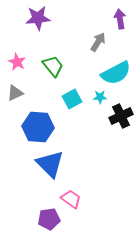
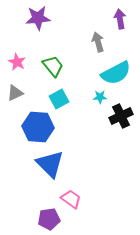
gray arrow: rotated 48 degrees counterclockwise
cyan square: moved 13 px left
